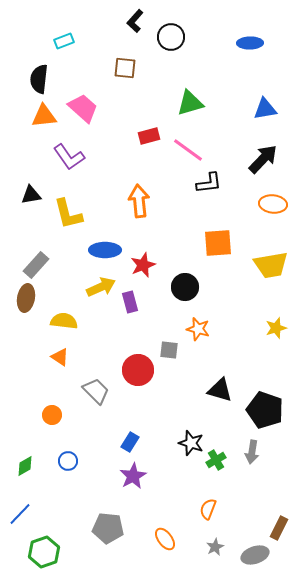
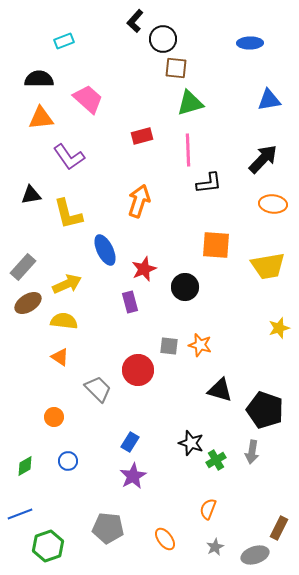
black circle at (171, 37): moved 8 px left, 2 px down
brown square at (125, 68): moved 51 px right
black semicircle at (39, 79): rotated 84 degrees clockwise
pink trapezoid at (83, 108): moved 5 px right, 9 px up
blue triangle at (265, 109): moved 4 px right, 9 px up
orange triangle at (44, 116): moved 3 px left, 2 px down
red rectangle at (149, 136): moved 7 px left
pink line at (188, 150): rotated 52 degrees clockwise
orange arrow at (139, 201): rotated 24 degrees clockwise
orange square at (218, 243): moved 2 px left, 2 px down; rotated 8 degrees clockwise
blue ellipse at (105, 250): rotated 64 degrees clockwise
gray rectangle at (36, 265): moved 13 px left, 2 px down
red star at (143, 265): moved 1 px right, 4 px down
yellow trapezoid at (271, 265): moved 3 px left, 1 px down
yellow arrow at (101, 287): moved 34 px left, 3 px up
brown ellipse at (26, 298): moved 2 px right, 5 px down; rotated 48 degrees clockwise
yellow star at (276, 328): moved 3 px right
orange star at (198, 329): moved 2 px right, 16 px down
gray square at (169, 350): moved 4 px up
gray trapezoid at (96, 391): moved 2 px right, 2 px up
orange circle at (52, 415): moved 2 px right, 2 px down
blue line at (20, 514): rotated 25 degrees clockwise
green hexagon at (44, 552): moved 4 px right, 6 px up
